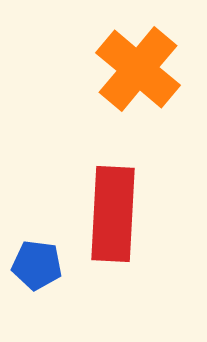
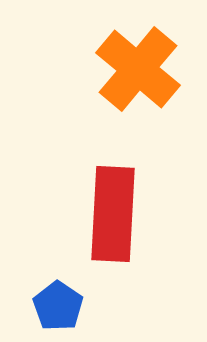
blue pentagon: moved 21 px right, 41 px down; rotated 27 degrees clockwise
